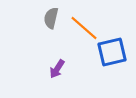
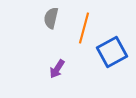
orange line: rotated 64 degrees clockwise
blue square: rotated 16 degrees counterclockwise
